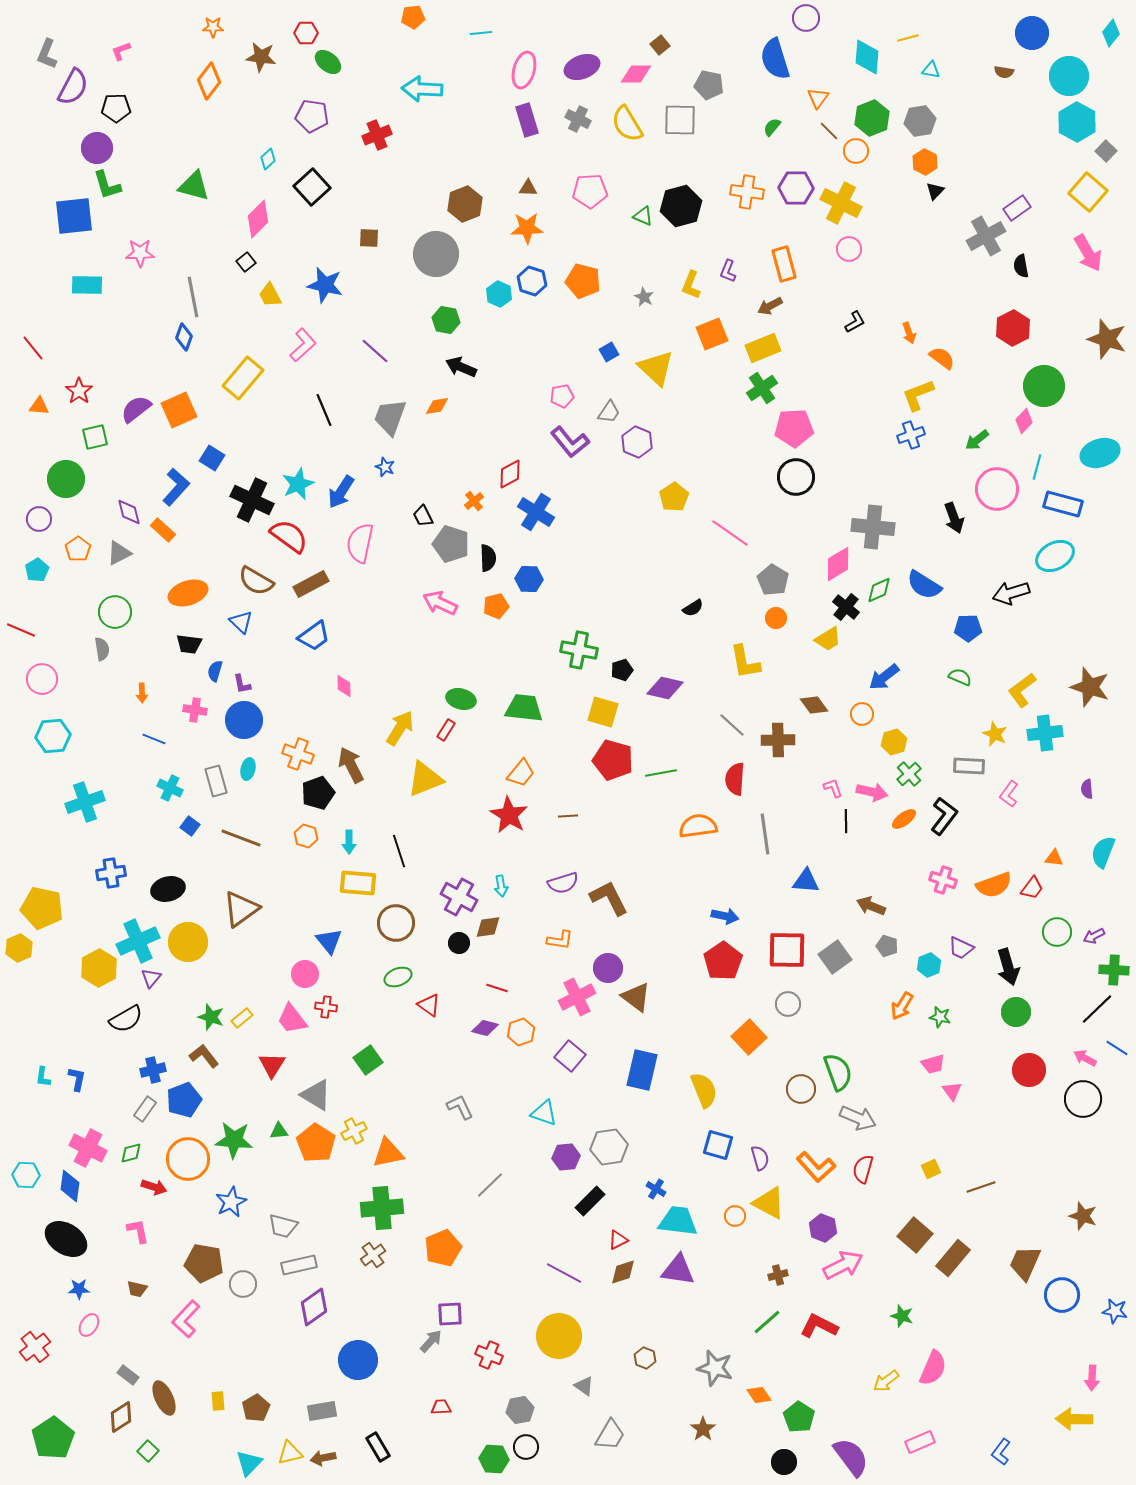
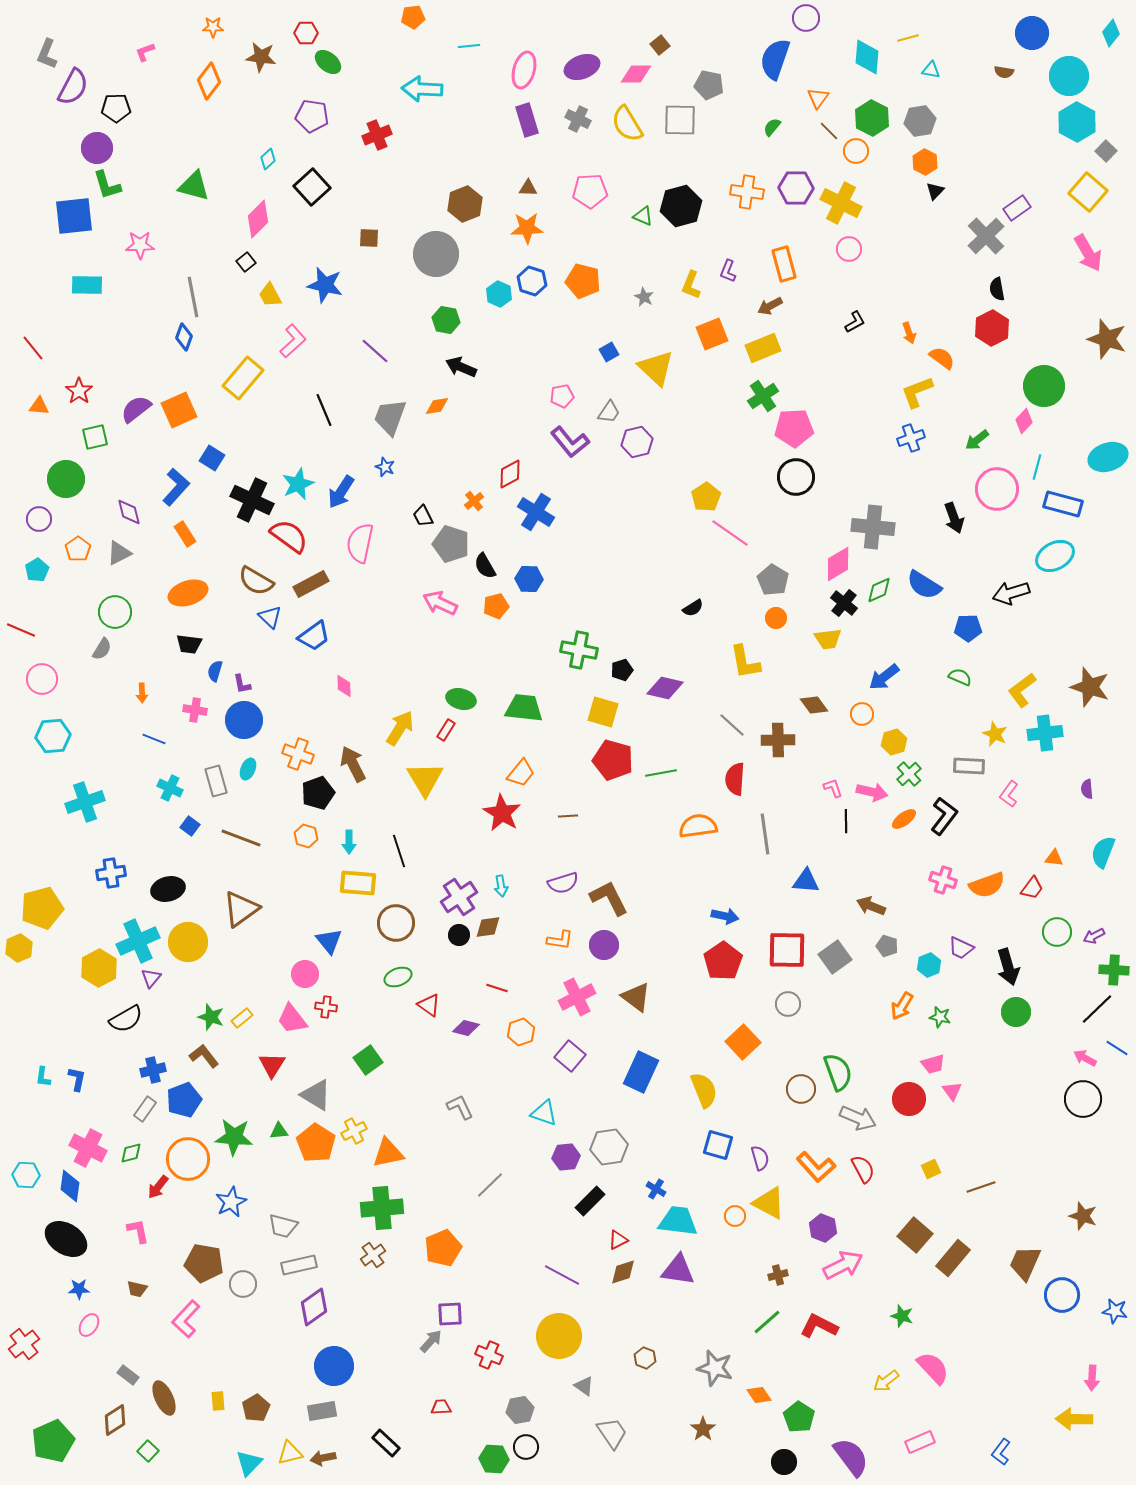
cyan line at (481, 33): moved 12 px left, 13 px down
pink L-shape at (121, 51): moved 24 px right, 1 px down
blue semicircle at (775, 59): rotated 36 degrees clockwise
green hexagon at (872, 118): rotated 12 degrees counterclockwise
gray cross at (986, 236): rotated 15 degrees counterclockwise
pink star at (140, 253): moved 8 px up
black semicircle at (1021, 266): moved 24 px left, 23 px down
red hexagon at (1013, 328): moved 21 px left
pink L-shape at (303, 345): moved 10 px left, 4 px up
green cross at (762, 388): moved 1 px right, 8 px down
yellow L-shape at (918, 395): moved 1 px left, 3 px up
blue cross at (911, 435): moved 3 px down
purple hexagon at (637, 442): rotated 24 degrees clockwise
cyan ellipse at (1100, 453): moved 8 px right, 4 px down
yellow pentagon at (674, 497): moved 32 px right
orange rectangle at (163, 530): moved 22 px right, 4 px down; rotated 15 degrees clockwise
black semicircle at (488, 558): moved 3 px left, 8 px down; rotated 152 degrees clockwise
black cross at (846, 607): moved 2 px left, 4 px up
blue triangle at (241, 622): moved 29 px right, 5 px up
yellow trapezoid at (828, 639): rotated 24 degrees clockwise
gray semicircle at (102, 649): rotated 40 degrees clockwise
brown arrow at (351, 765): moved 2 px right, 1 px up
cyan ellipse at (248, 769): rotated 10 degrees clockwise
yellow triangle at (425, 779): rotated 39 degrees counterclockwise
red star at (509, 815): moved 7 px left, 2 px up
orange semicircle at (994, 885): moved 7 px left
purple cross at (459, 897): rotated 27 degrees clockwise
yellow pentagon at (42, 908): rotated 27 degrees counterclockwise
black circle at (459, 943): moved 8 px up
purple circle at (608, 968): moved 4 px left, 23 px up
purple diamond at (485, 1028): moved 19 px left
orange square at (749, 1037): moved 6 px left, 5 px down
blue rectangle at (642, 1070): moved 1 px left, 2 px down; rotated 12 degrees clockwise
red circle at (1029, 1070): moved 120 px left, 29 px down
green star at (234, 1140): moved 3 px up
red semicircle at (863, 1169): rotated 136 degrees clockwise
red arrow at (154, 1187): moved 4 px right; rotated 110 degrees clockwise
purple line at (564, 1273): moved 2 px left, 2 px down
red cross at (35, 1347): moved 11 px left, 3 px up
blue circle at (358, 1360): moved 24 px left, 6 px down
pink semicircle at (933, 1368): rotated 66 degrees counterclockwise
brown diamond at (121, 1417): moved 6 px left, 3 px down
gray trapezoid at (610, 1435): moved 2 px right, 2 px up; rotated 64 degrees counterclockwise
green pentagon at (53, 1438): moved 3 px down; rotated 9 degrees clockwise
black rectangle at (378, 1447): moved 8 px right, 4 px up; rotated 16 degrees counterclockwise
